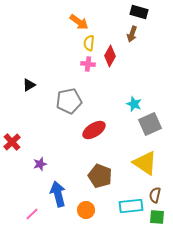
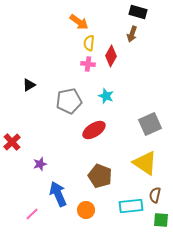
black rectangle: moved 1 px left
red diamond: moved 1 px right
cyan star: moved 28 px left, 8 px up
blue arrow: rotated 10 degrees counterclockwise
green square: moved 4 px right, 3 px down
